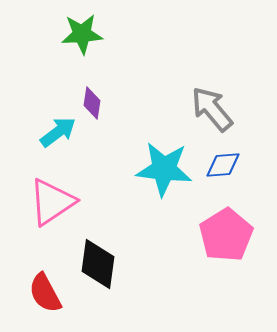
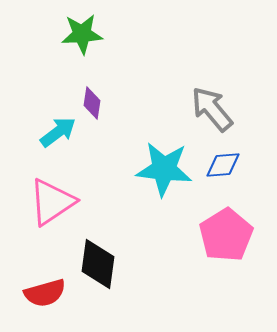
red semicircle: rotated 78 degrees counterclockwise
